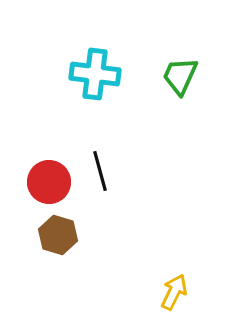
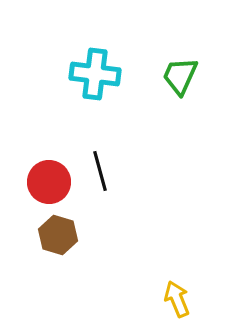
yellow arrow: moved 3 px right, 7 px down; rotated 48 degrees counterclockwise
